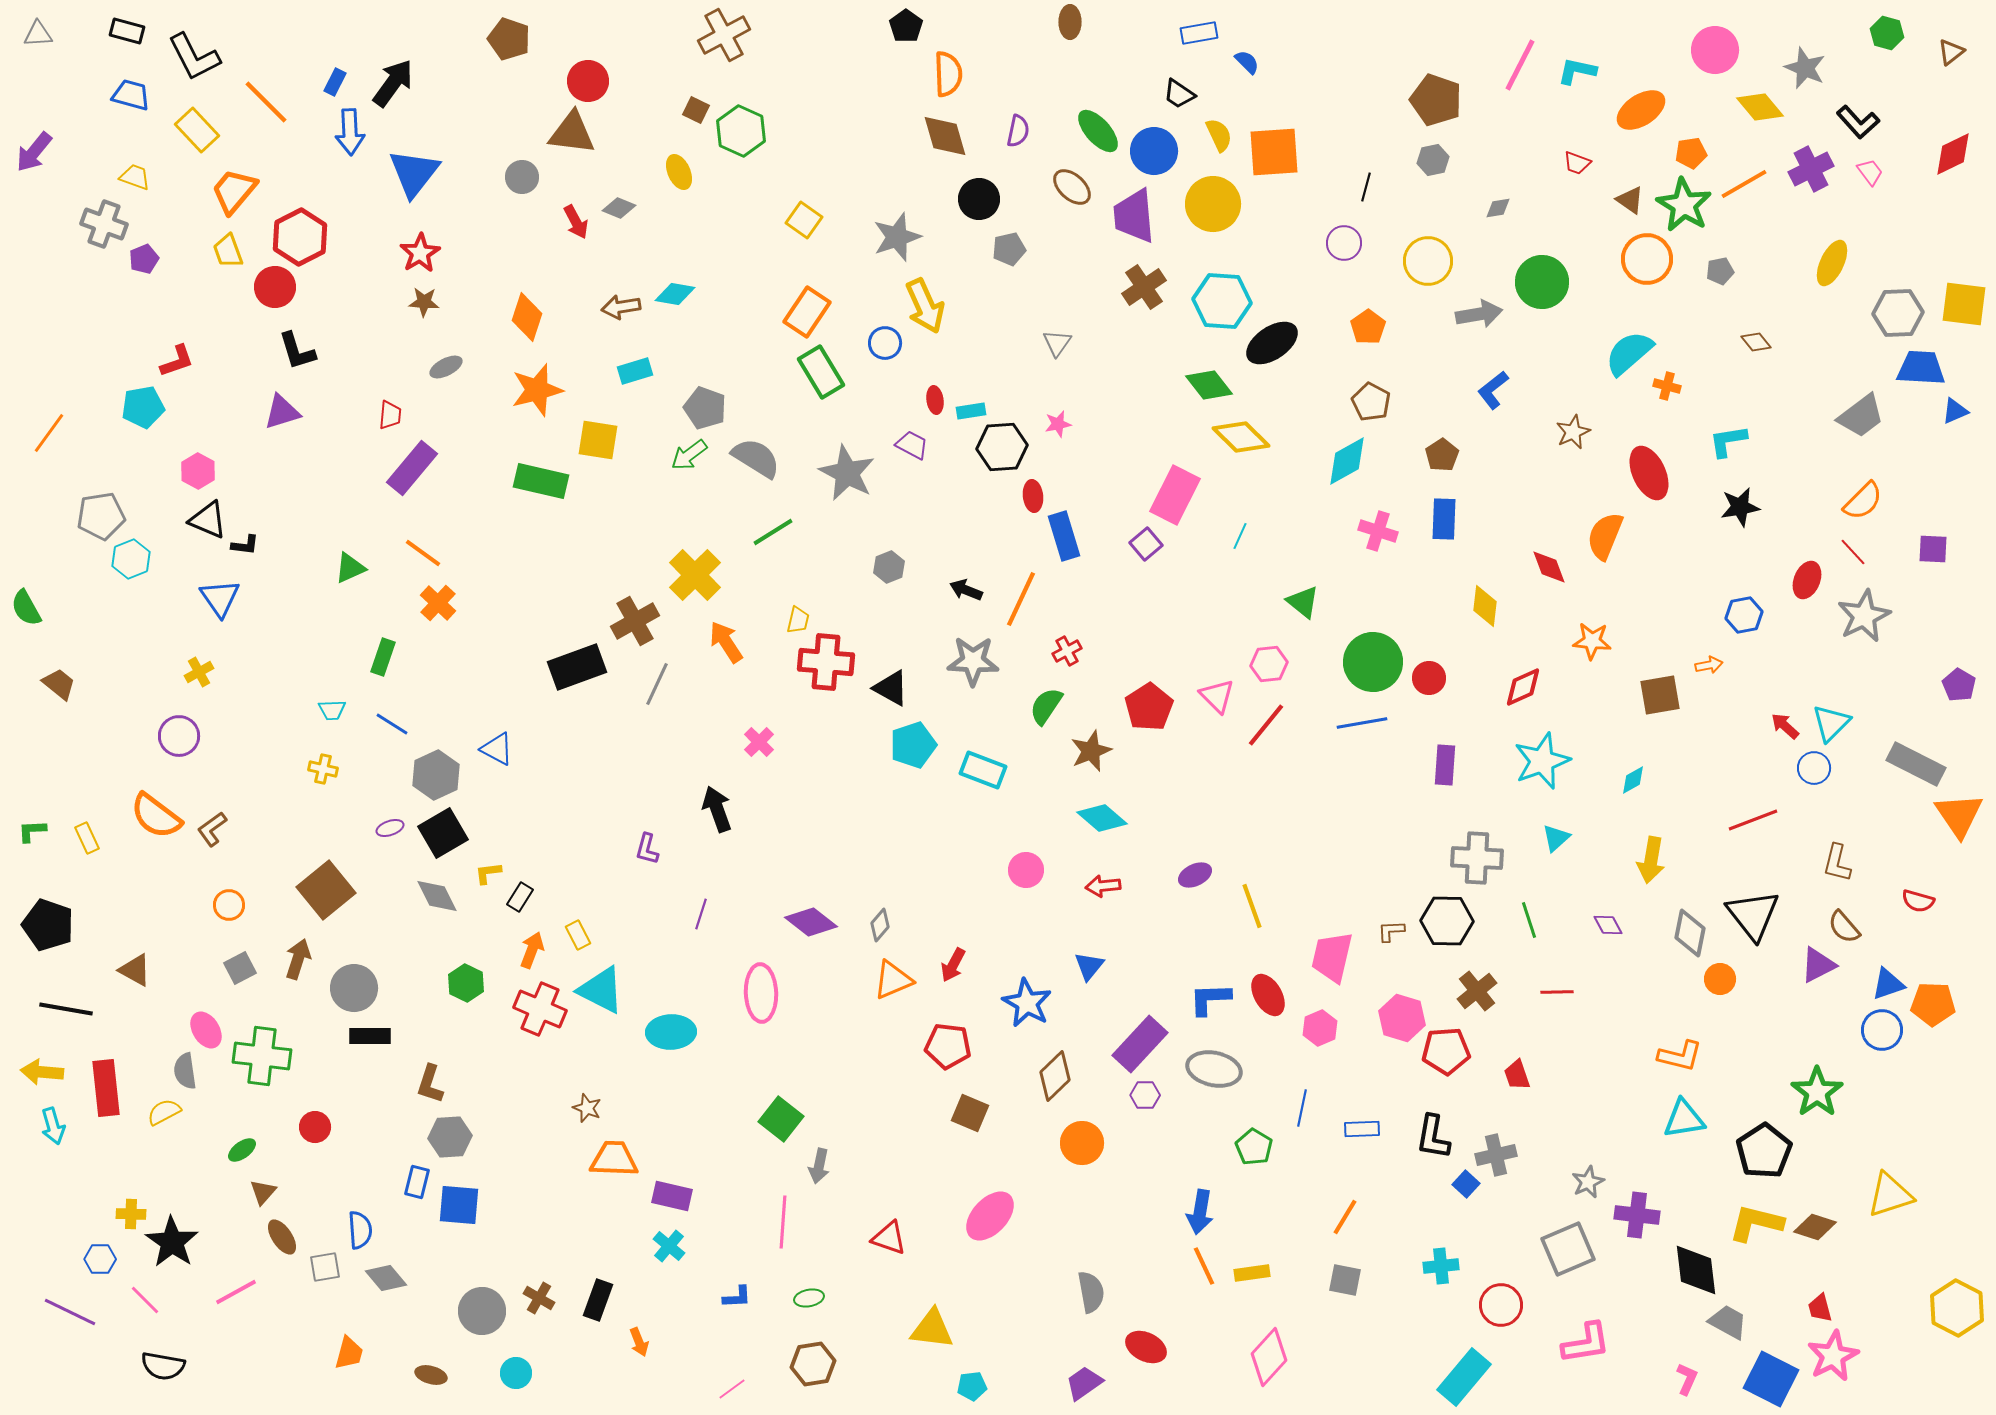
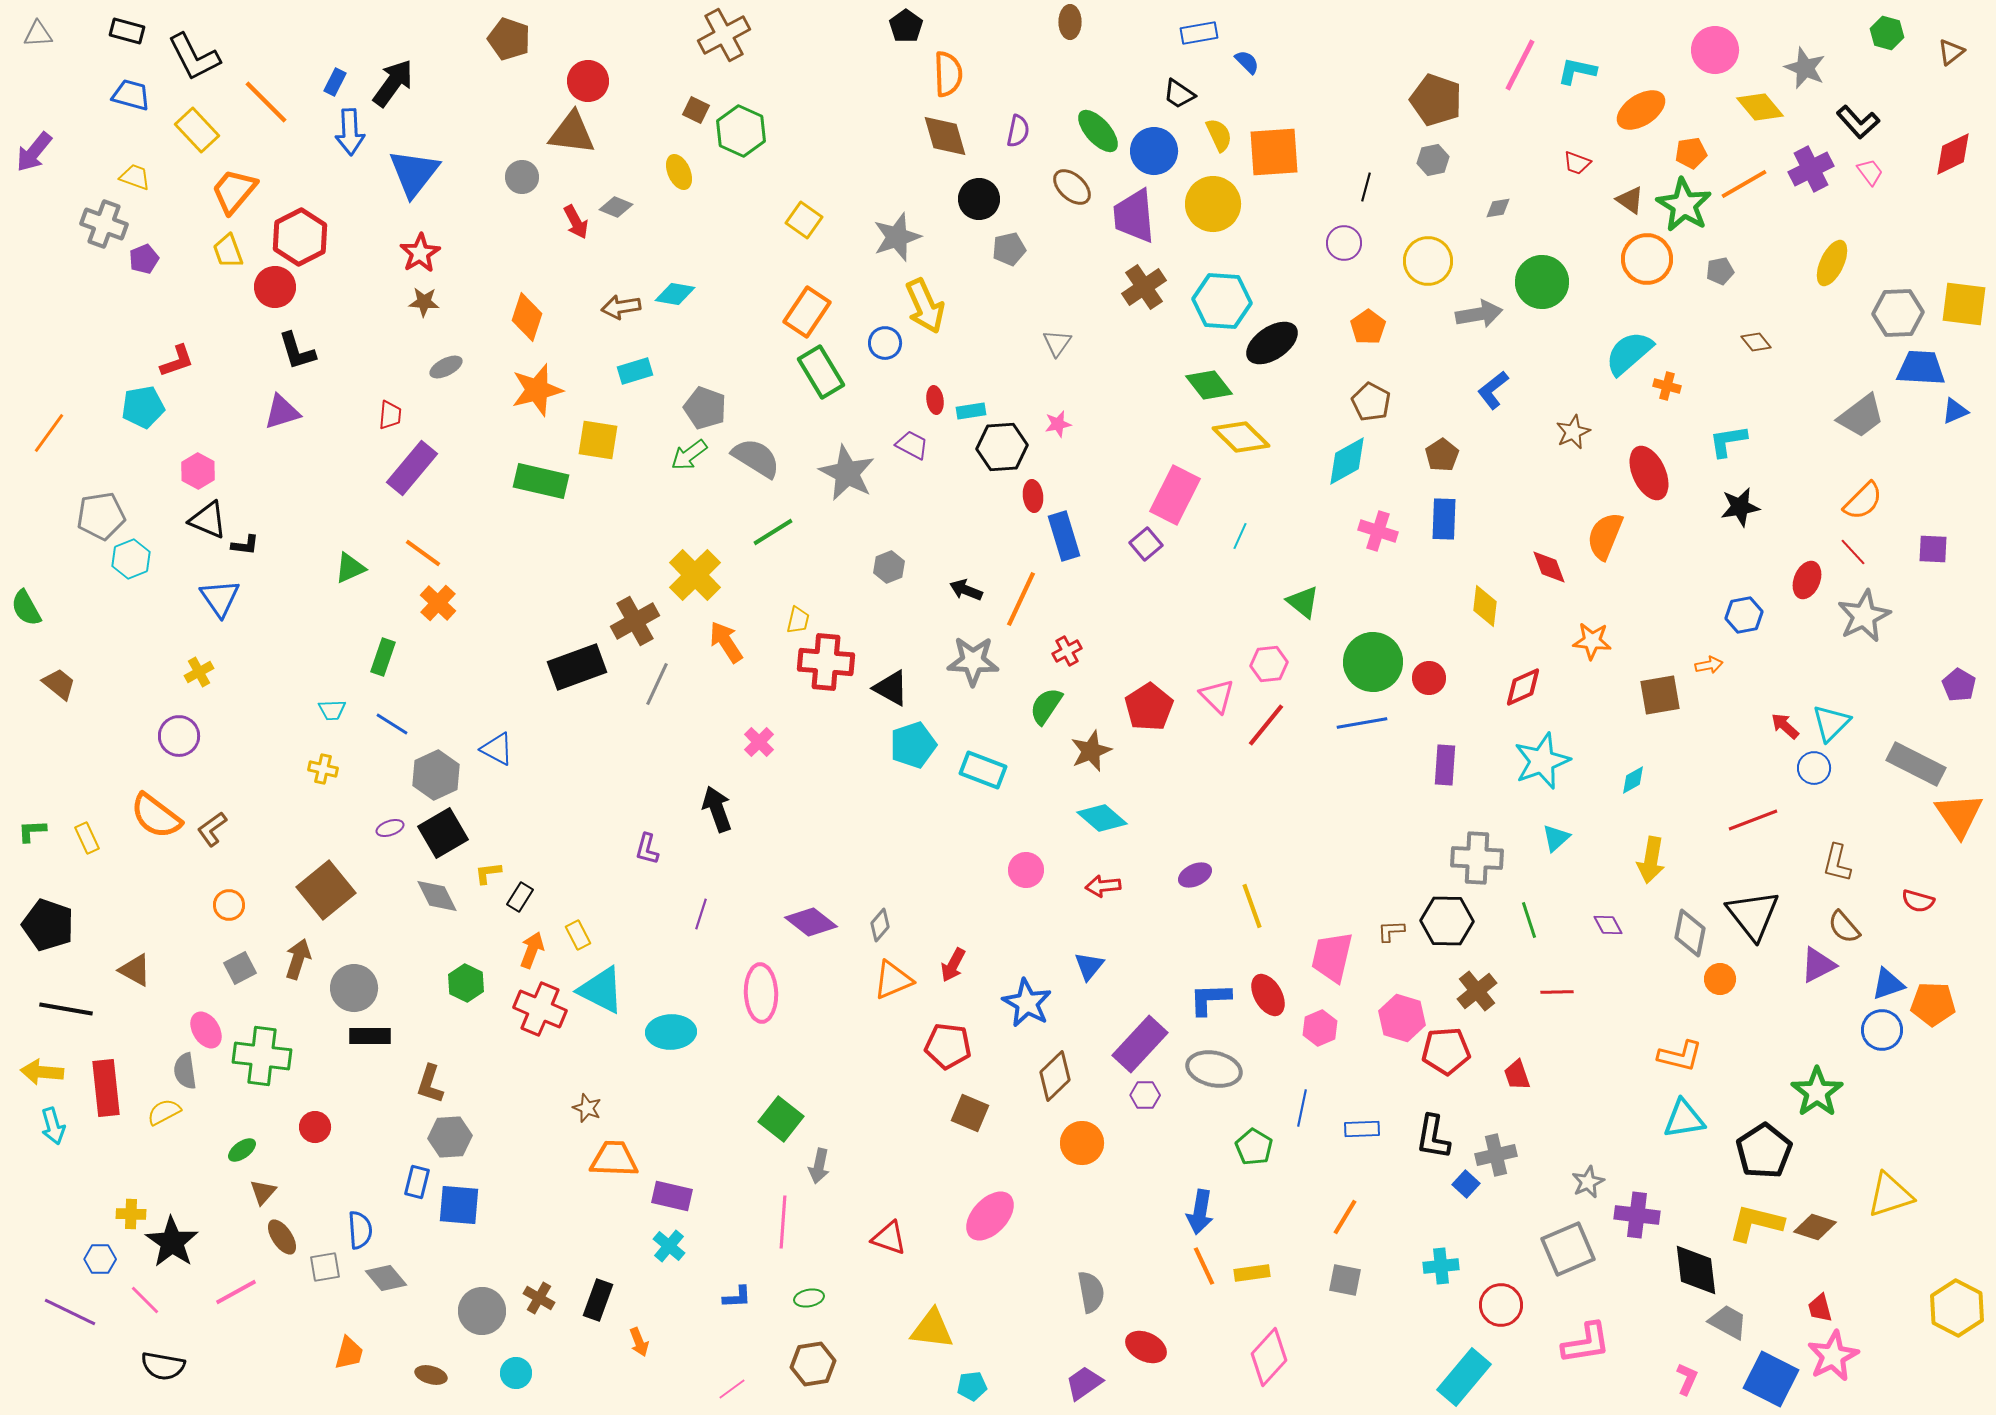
gray diamond at (619, 208): moved 3 px left, 1 px up
